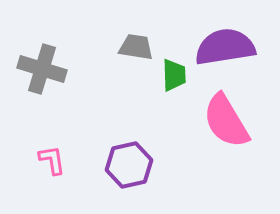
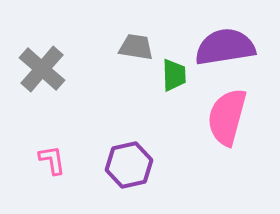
gray cross: rotated 24 degrees clockwise
pink semicircle: moved 1 px right, 4 px up; rotated 46 degrees clockwise
